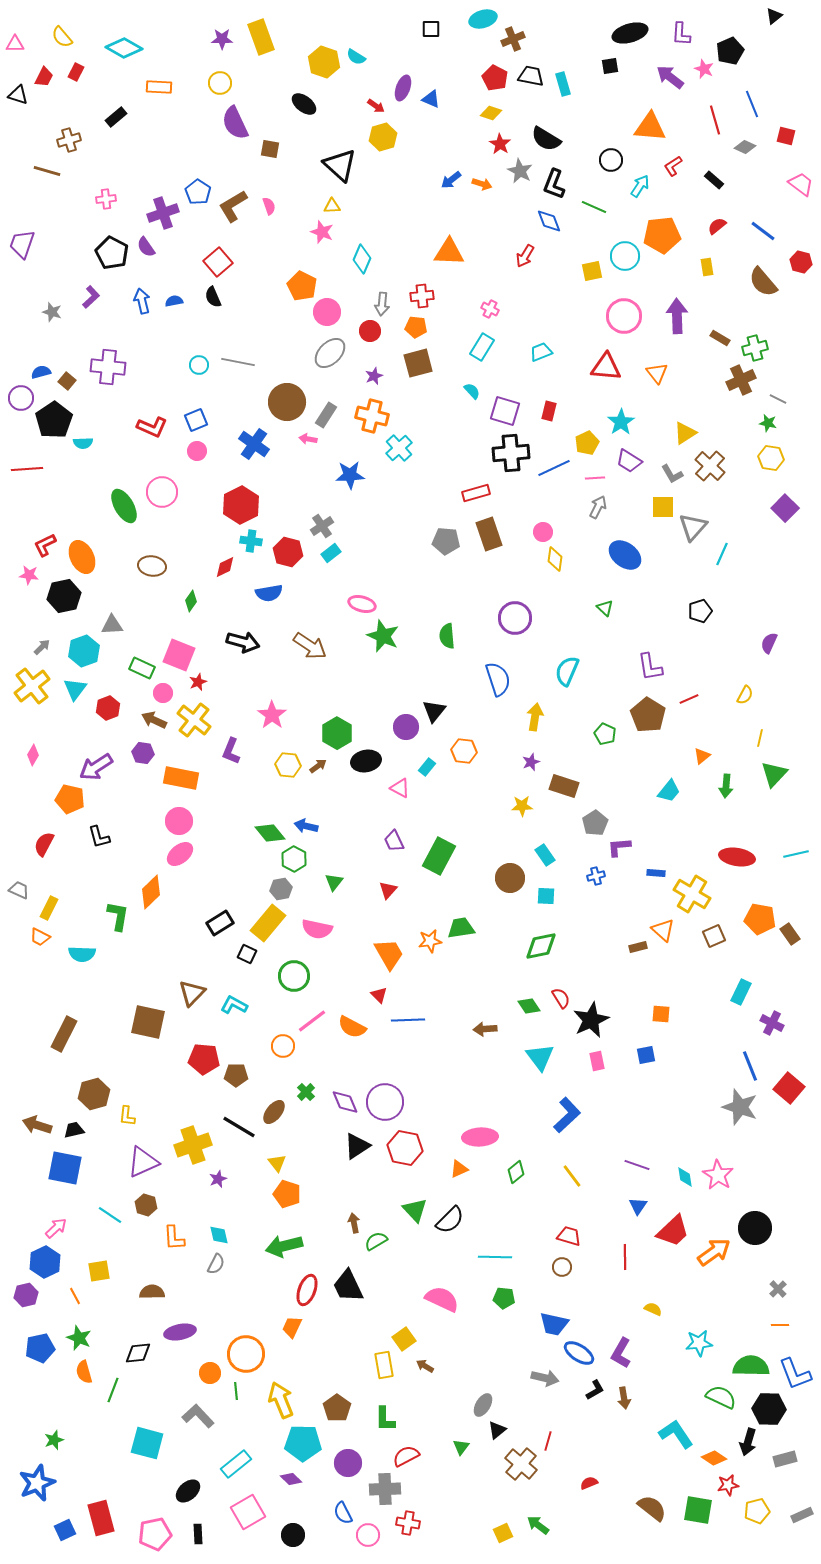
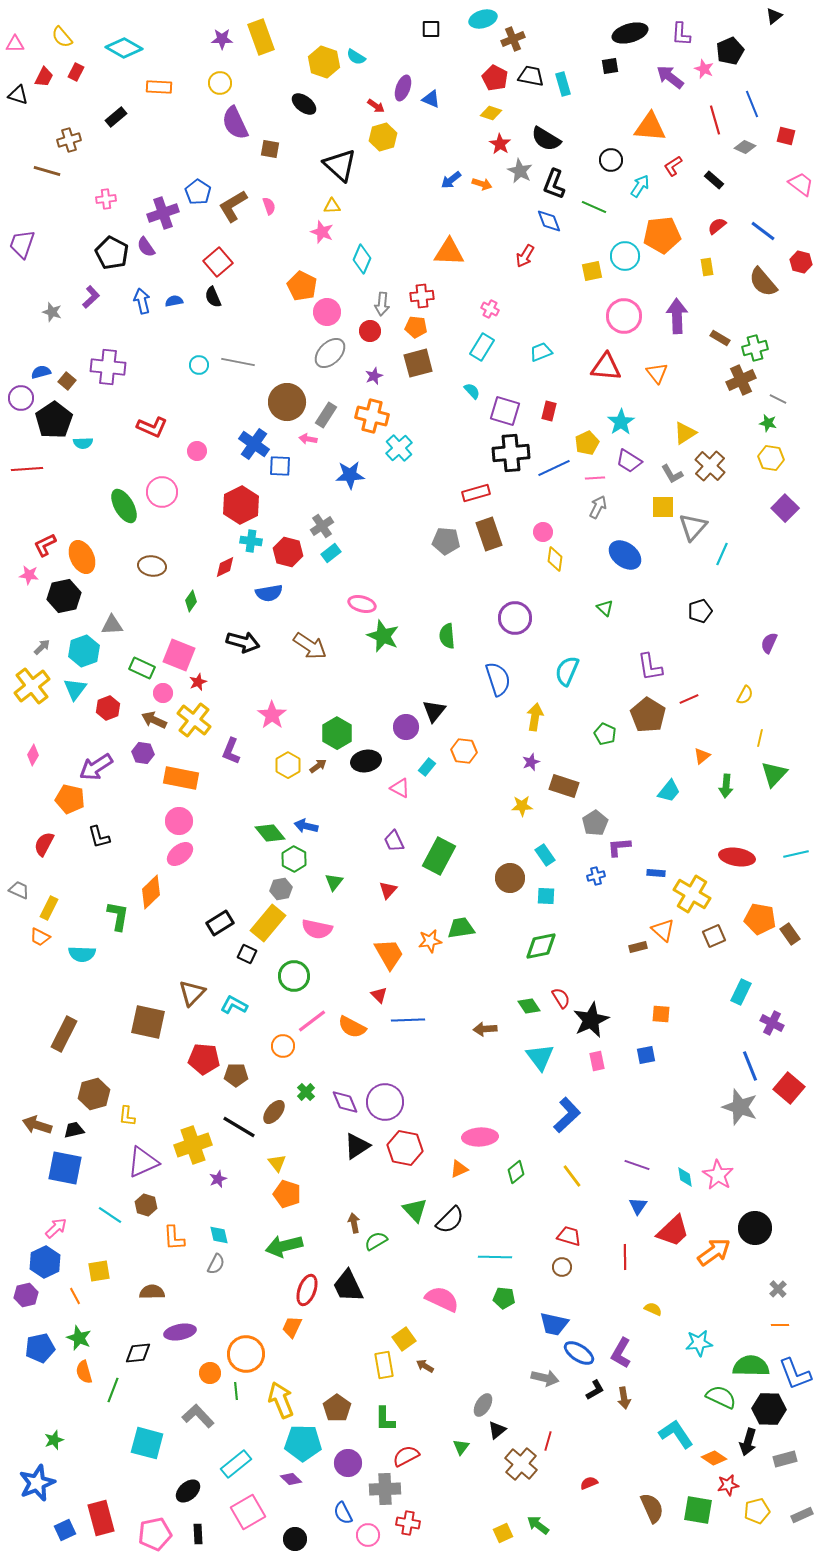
blue square at (196, 420): moved 84 px right, 46 px down; rotated 25 degrees clockwise
yellow hexagon at (288, 765): rotated 25 degrees clockwise
brown semicircle at (652, 1508): rotated 28 degrees clockwise
black circle at (293, 1535): moved 2 px right, 4 px down
